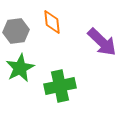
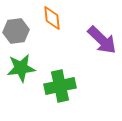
orange diamond: moved 4 px up
purple arrow: moved 2 px up
green star: moved 1 px right; rotated 20 degrees clockwise
